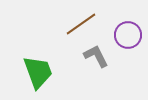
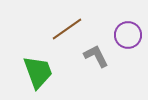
brown line: moved 14 px left, 5 px down
